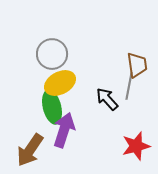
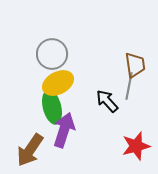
brown trapezoid: moved 2 px left
yellow ellipse: moved 2 px left
black arrow: moved 2 px down
